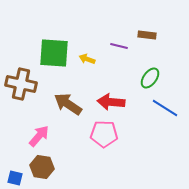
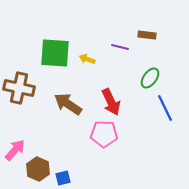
purple line: moved 1 px right, 1 px down
green square: moved 1 px right
brown cross: moved 2 px left, 4 px down
red arrow: rotated 120 degrees counterclockwise
blue line: rotated 32 degrees clockwise
pink arrow: moved 24 px left, 14 px down
brown hexagon: moved 4 px left, 2 px down; rotated 15 degrees clockwise
blue square: moved 48 px right; rotated 28 degrees counterclockwise
